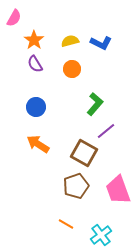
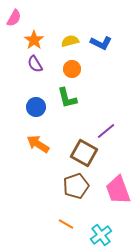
green L-shape: moved 28 px left, 6 px up; rotated 125 degrees clockwise
